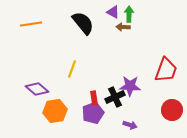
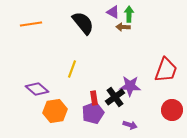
black cross: rotated 12 degrees counterclockwise
